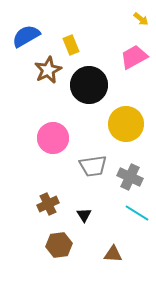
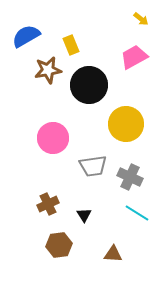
brown star: rotated 16 degrees clockwise
